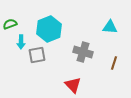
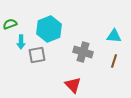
cyan triangle: moved 4 px right, 9 px down
brown line: moved 2 px up
